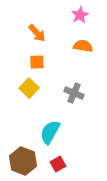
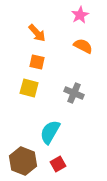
orange semicircle: rotated 18 degrees clockwise
orange square: rotated 14 degrees clockwise
yellow square: rotated 30 degrees counterclockwise
